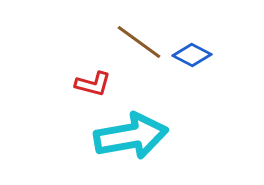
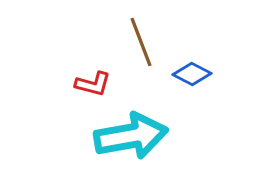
brown line: moved 2 px right; rotated 33 degrees clockwise
blue diamond: moved 19 px down
